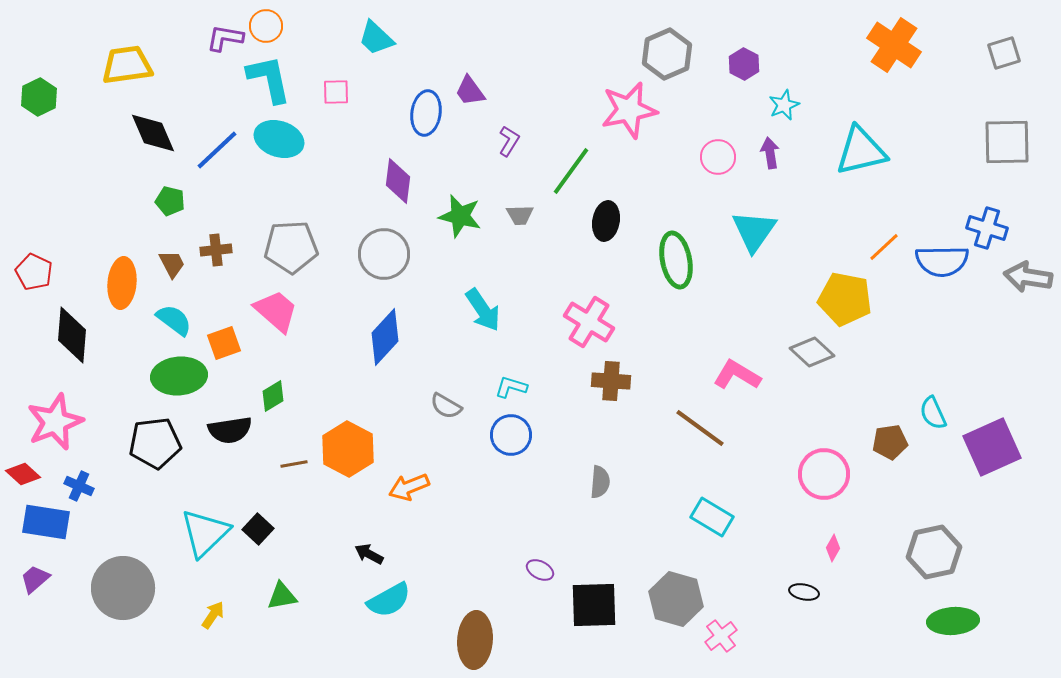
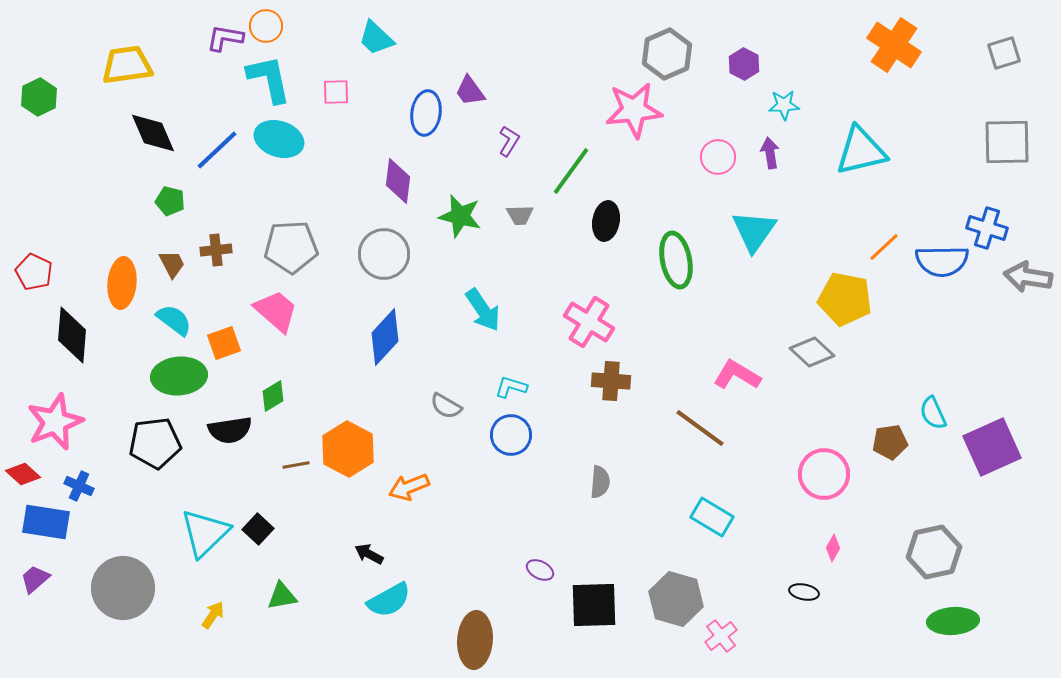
cyan star at (784, 105): rotated 20 degrees clockwise
pink star at (629, 110): moved 5 px right; rotated 6 degrees clockwise
brown line at (294, 464): moved 2 px right, 1 px down
